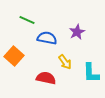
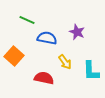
purple star: rotated 21 degrees counterclockwise
cyan L-shape: moved 2 px up
red semicircle: moved 2 px left
